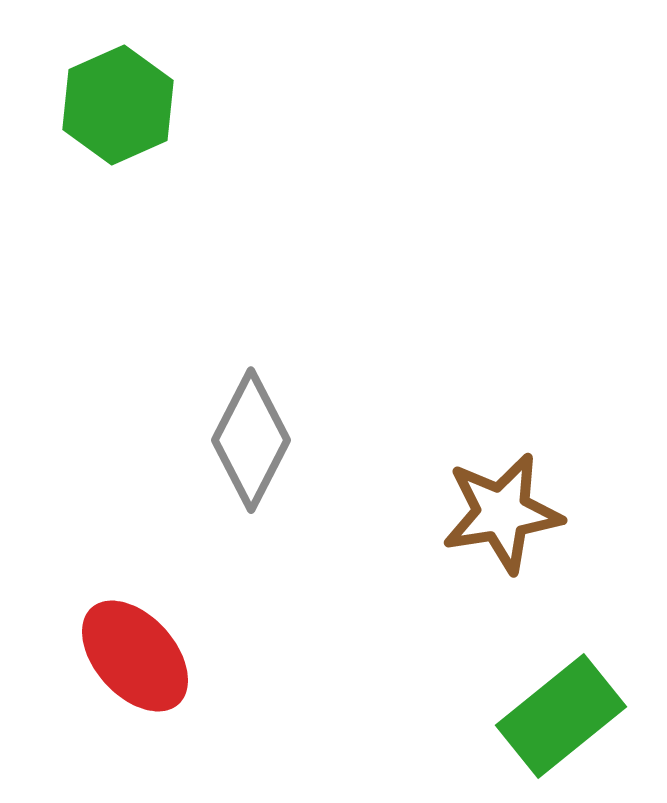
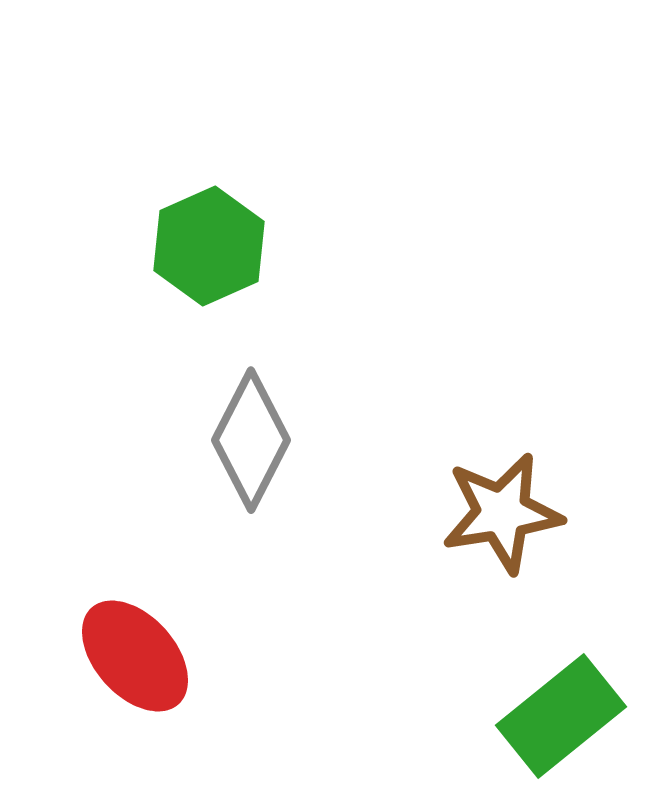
green hexagon: moved 91 px right, 141 px down
